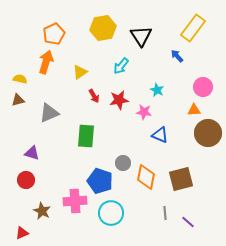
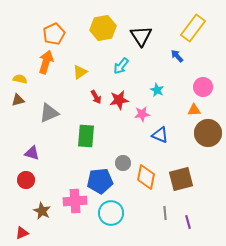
red arrow: moved 2 px right, 1 px down
pink star: moved 2 px left, 2 px down; rotated 14 degrees counterclockwise
blue pentagon: rotated 25 degrees counterclockwise
purple line: rotated 32 degrees clockwise
